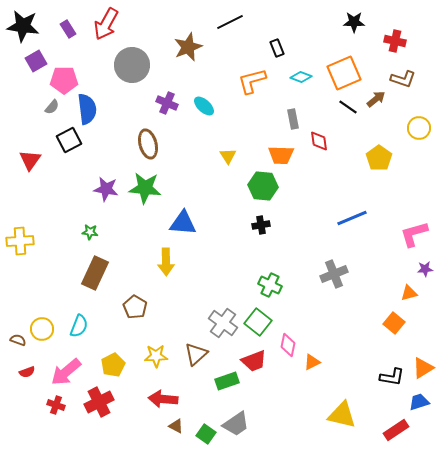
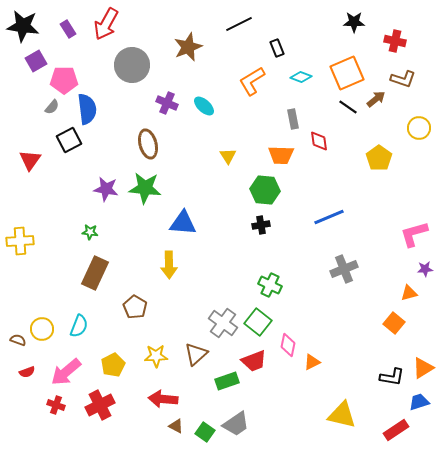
black line at (230, 22): moved 9 px right, 2 px down
orange square at (344, 73): moved 3 px right
orange L-shape at (252, 81): rotated 16 degrees counterclockwise
green hexagon at (263, 186): moved 2 px right, 4 px down
blue line at (352, 218): moved 23 px left, 1 px up
yellow arrow at (166, 262): moved 3 px right, 3 px down
gray cross at (334, 274): moved 10 px right, 5 px up
red cross at (99, 402): moved 1 px right, 3 px down
green square at (206, 434): moved 1 px left, 2 px up
